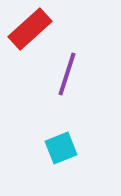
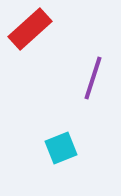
purple line: moved 26 px right, 4 px down
